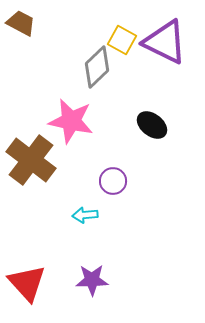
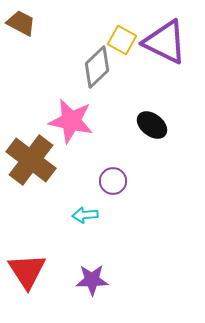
red triangle: moved 12 px up; rotated 9 degrees clockwise
